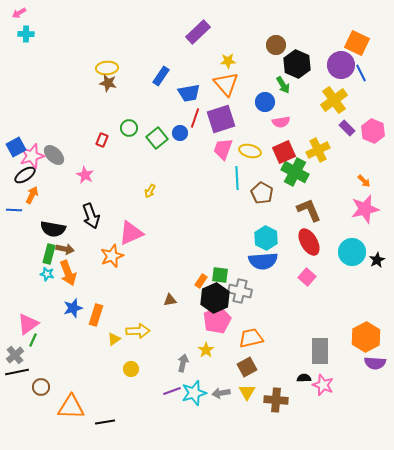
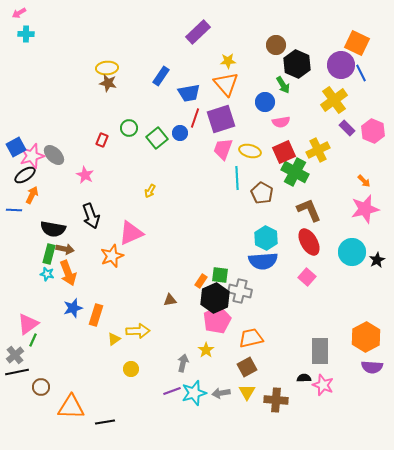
purple semicircle at (375, 363): moved 3 px left, 4 px down
